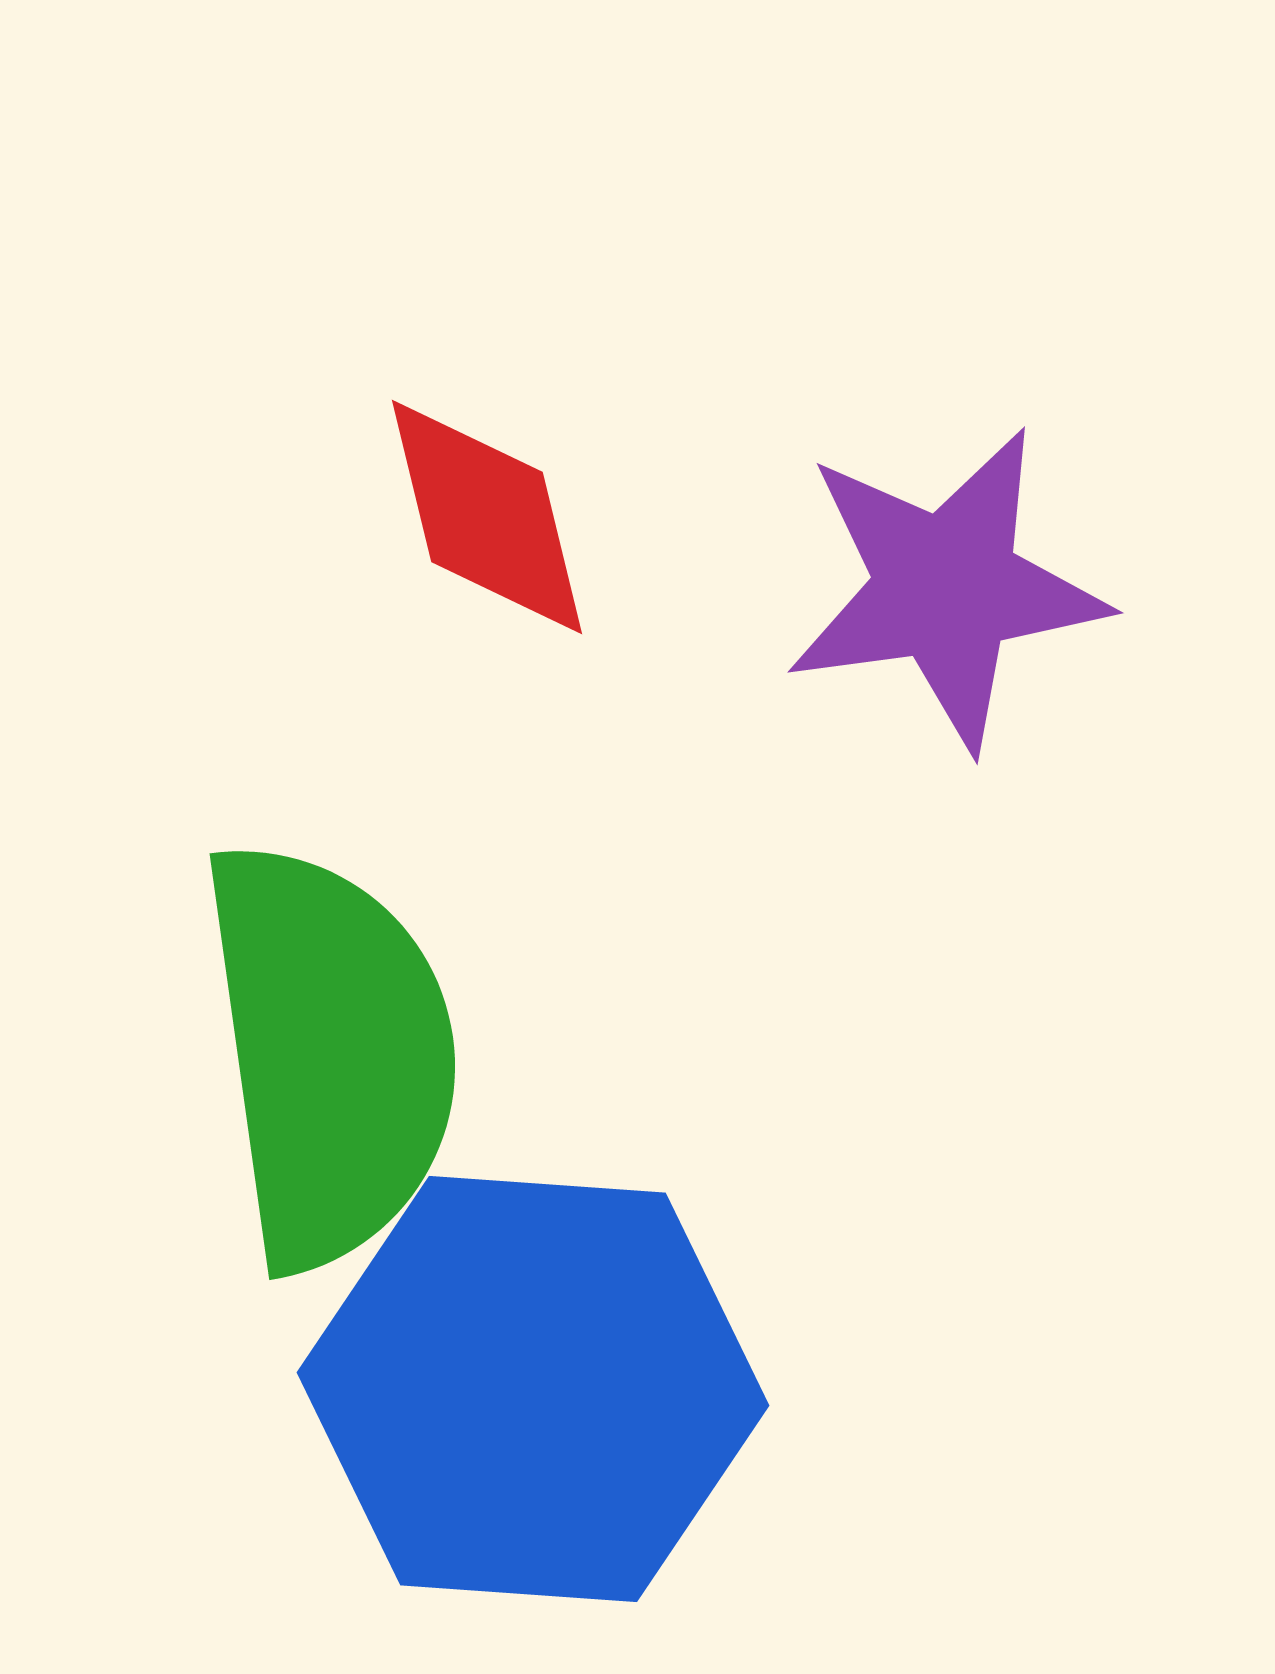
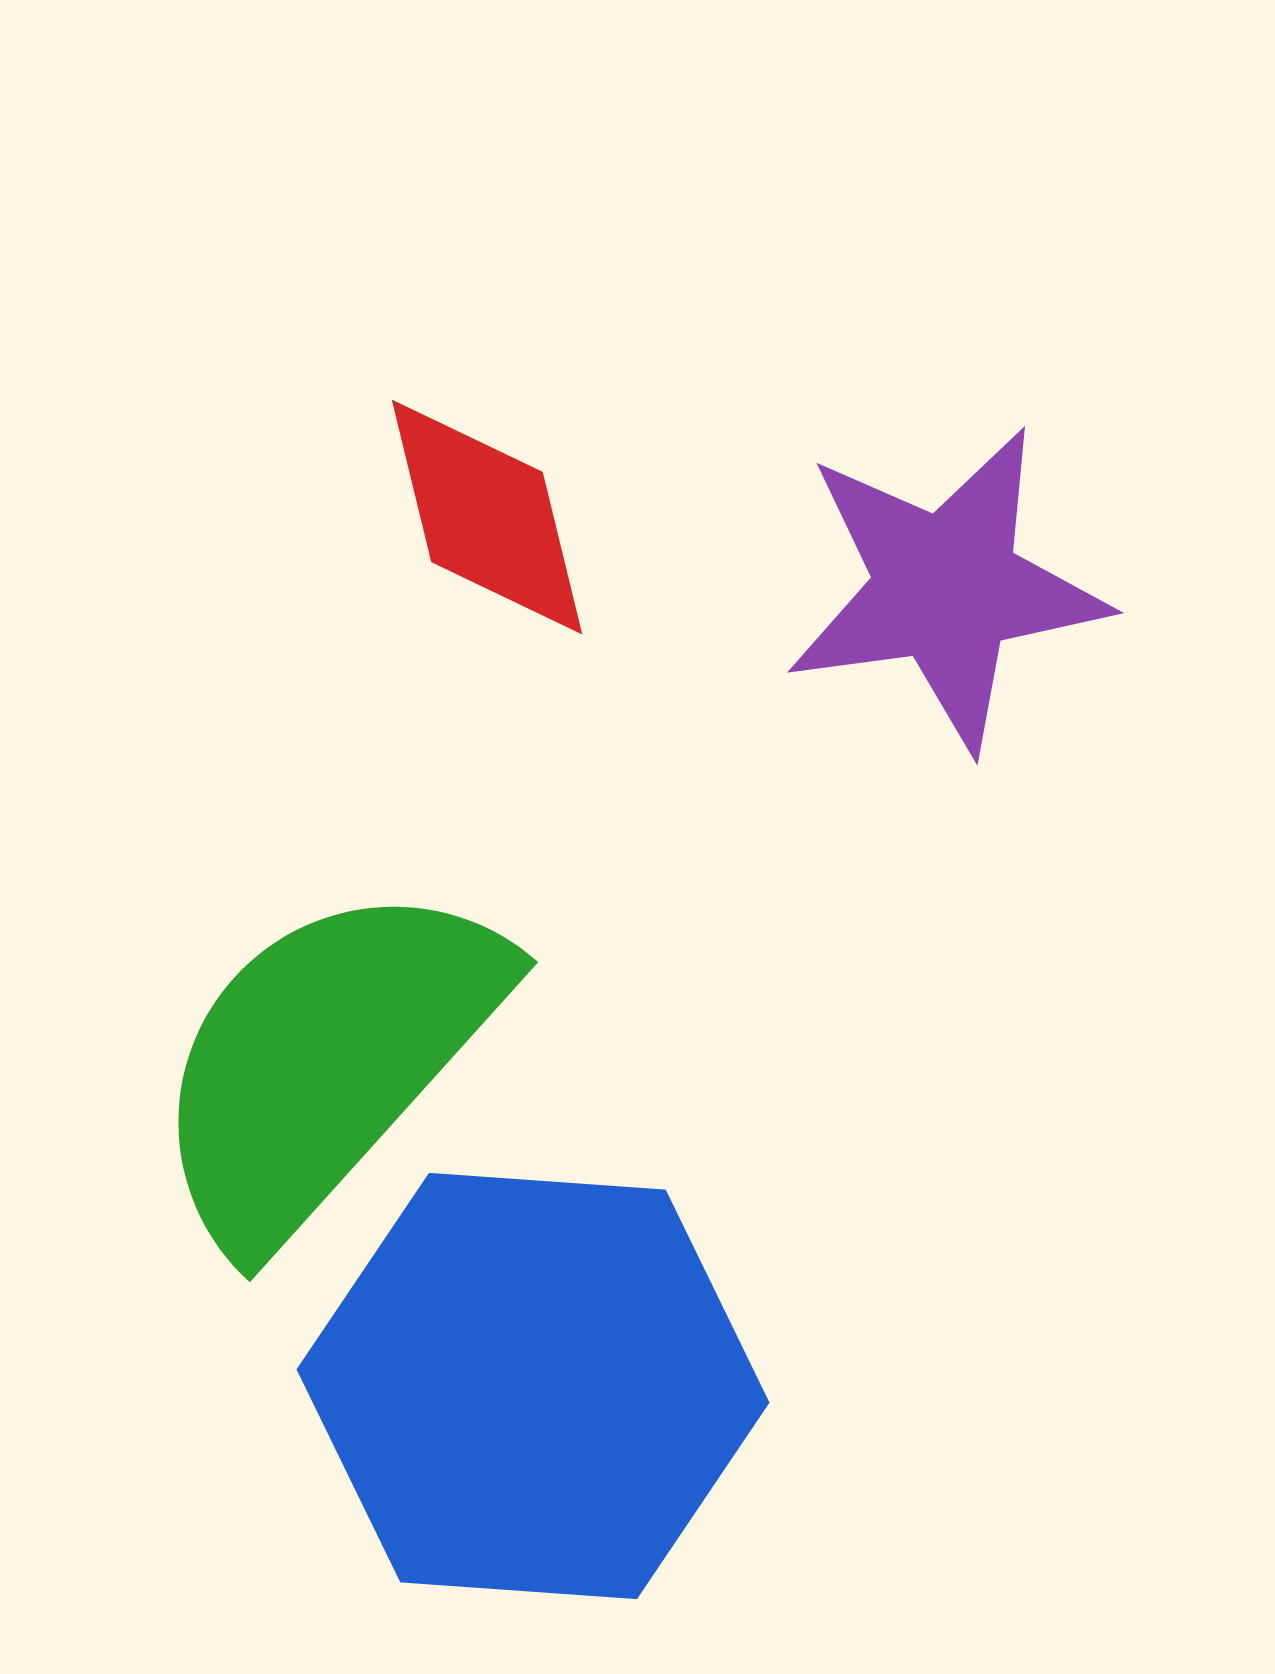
green semicircle: moved 4 px left, 7 px down; rotated 130 degrees counterclockwise
blue hexagon: moved 3 px up
